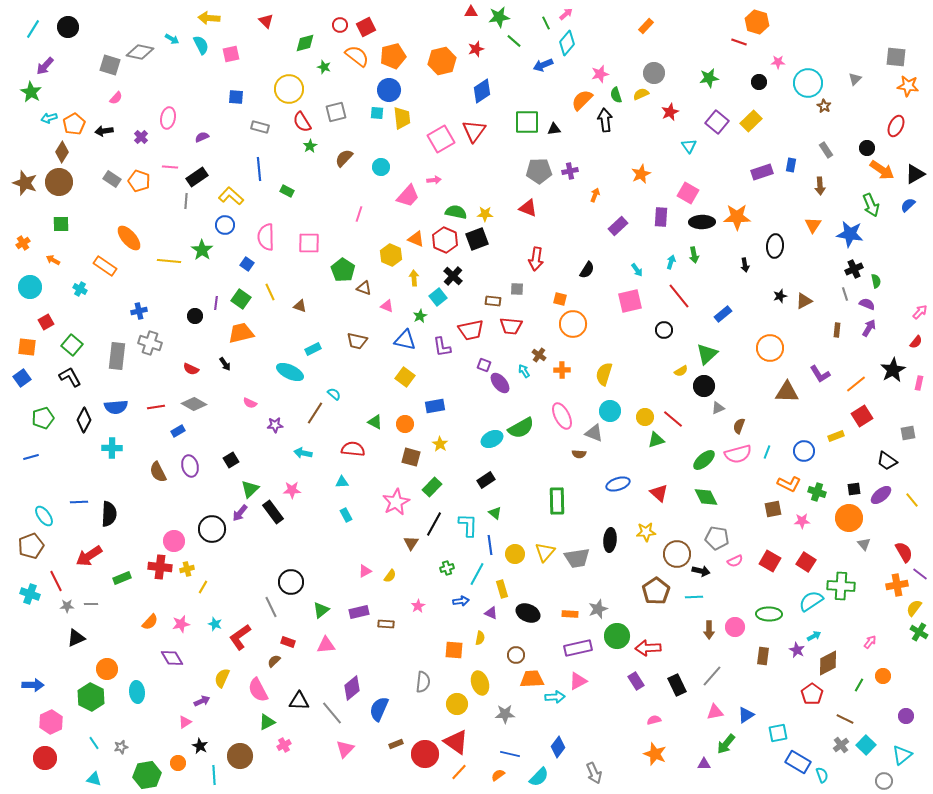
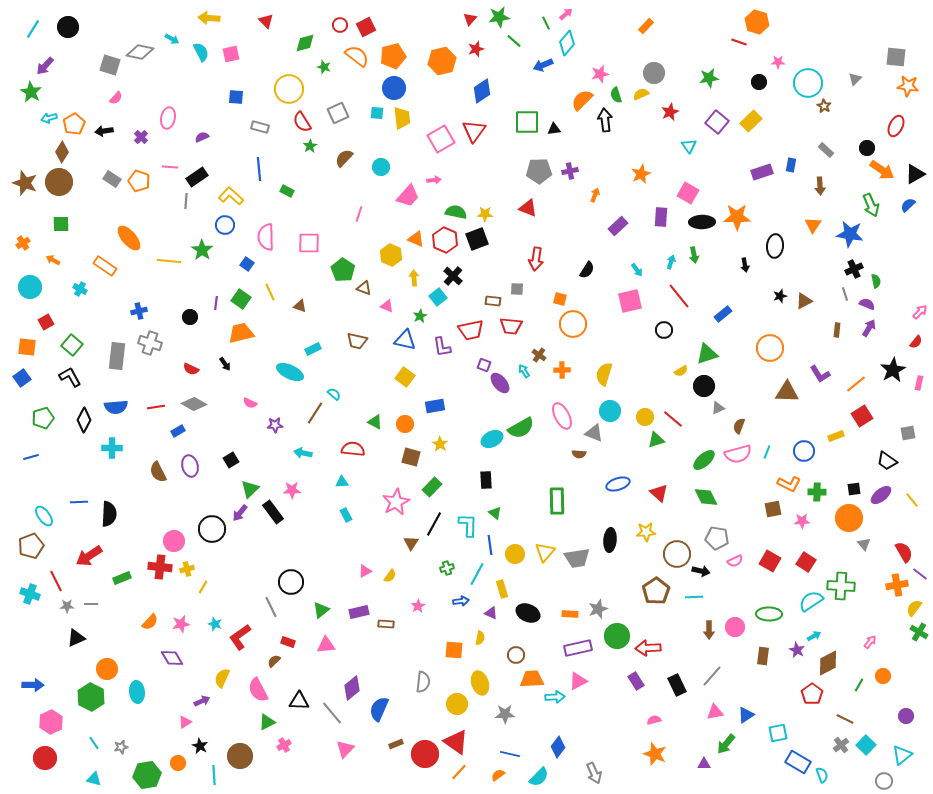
red triangle at (471, 12): moved 1 px left, 7 px down; rotated 48 degrees counterclockwise
cyan semicircle at (201, 45): moved 7 px down
blue circle at (389, 90): moved 5 px right, 2 px up
gray square at (336, 112): moved 2 px right, 1 px down; rotated 10 degrees counterclockwise
gray rectangle at (826, 150): rotated 14 degrees counterclockwise
black circle at (195, 316): moved 5 px left, 1 px down
green triangle at (707, 354): rotated 25 degrees clockwise
black rectangle at (486, 480): rotated 60 degrees counterclockwise
green cross at (817, 492): rotated 18 degrees counterclockwise
